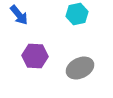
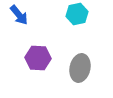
purple hexagon: moved 3 px right, 2 px down
gray ellipse: rotated 52 degrees counterclockwise
